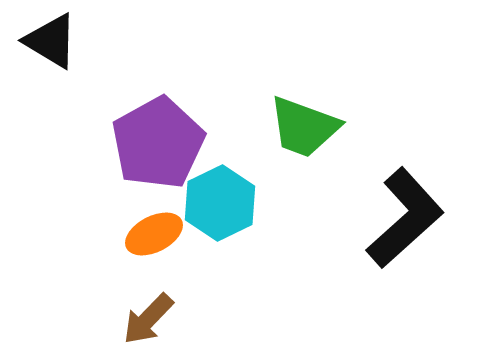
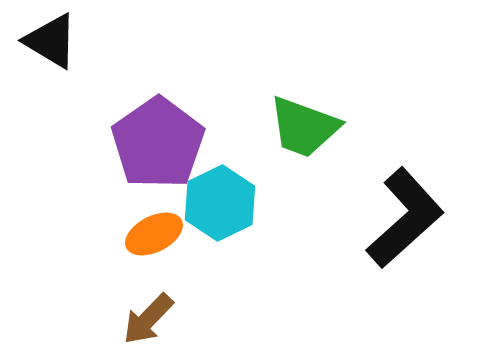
purple pentagon: rotated 6 degrees counterclockwise
